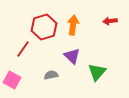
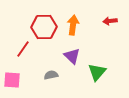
red hexagon: rotated 15 degrees clockwise
pink square: rotated 24 degrees counterclockwise
